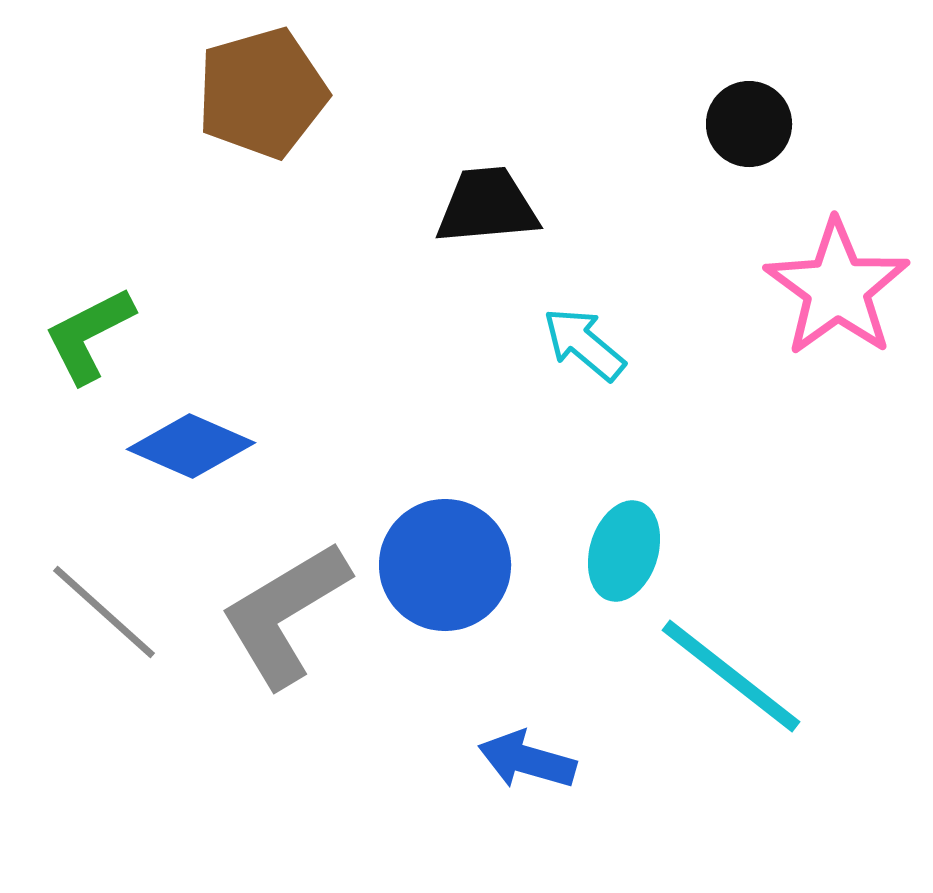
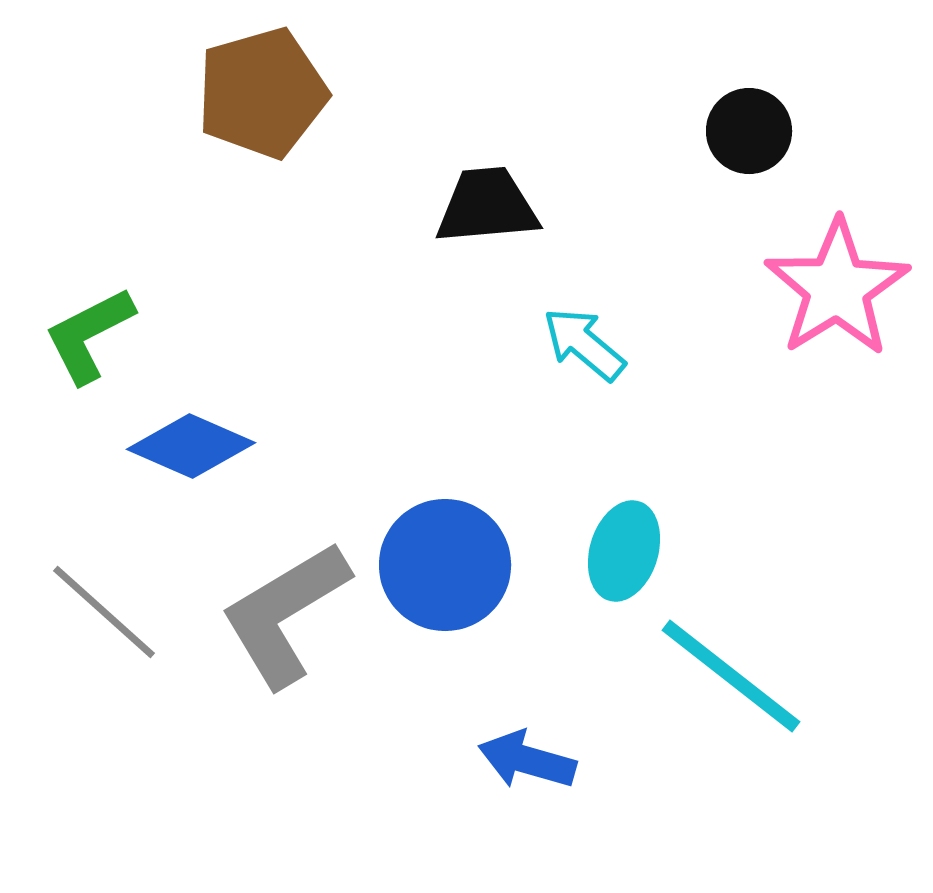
black circle: moved 7 px down
pink star: rotated 4 degrees clockwise
